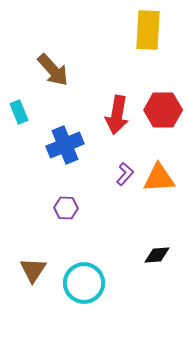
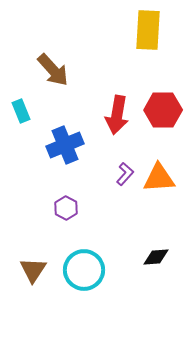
cyan rectangle: moved 2 px right, 1 px up
purple hexagon: rotated 25 degrees clockwise
black diamond: moved 1 px left, 2 px down
cyan circle: moved 13 px up
